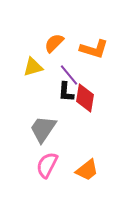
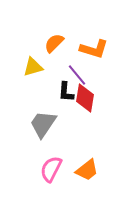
purple line: moved 8 px right
gray trapezoid: moved 5 px up
pink semicircle: moved 4 px right, 4 px down
